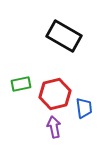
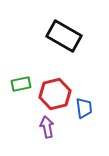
purple arrow: moved 7 px left
